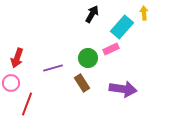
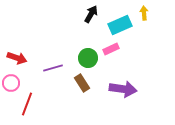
black arrow: moved 1 px left
cyan rectangle: moved 2 px left, 2 px up; rotated 25 degrees clockwise
red arrow: rotated 90 degrees counterclockwise
